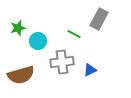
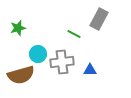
cyan circle: moved 13 px down
blue triangle: rotated 24 degrees clockwise
